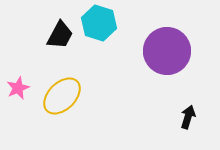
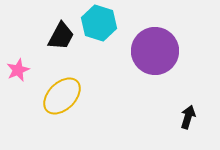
black trapezoid: moved 1 px right, 1 px down
purple circle: moved 12 px left
pink star: moved 18 px up
